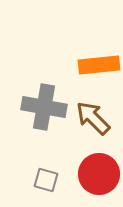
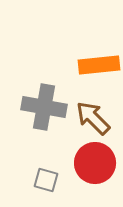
red circle: moved 4 px left, 11 px up
